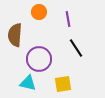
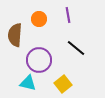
orange circle: moved 7 px down
purple line: moved 4 px up
black line: rotated 18 degrees counterclockwise
purple circle: moved 1 px down
yellow square: rotated 30 degrees counterclockwise
